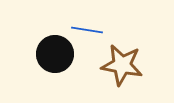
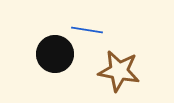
brown star: moved 3 px left, 6 px down
